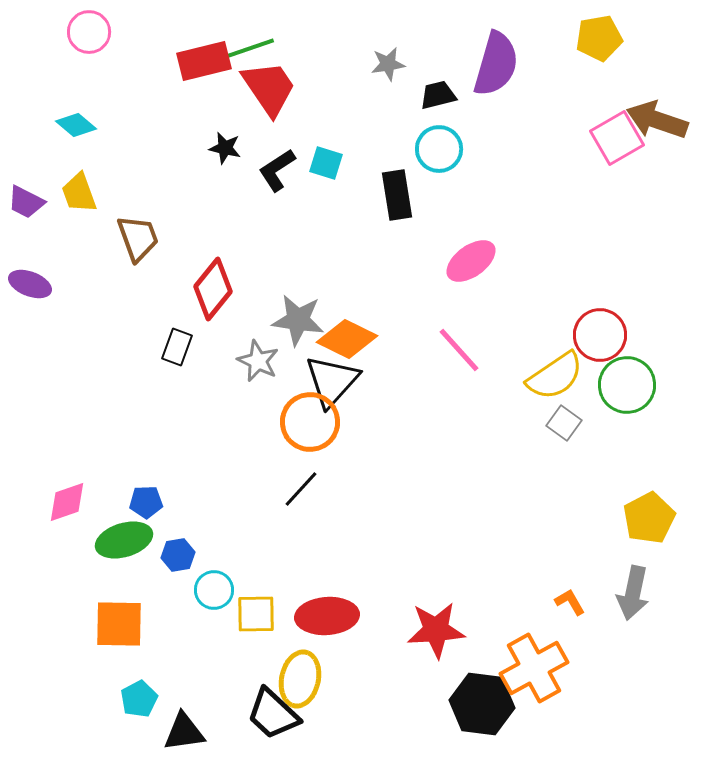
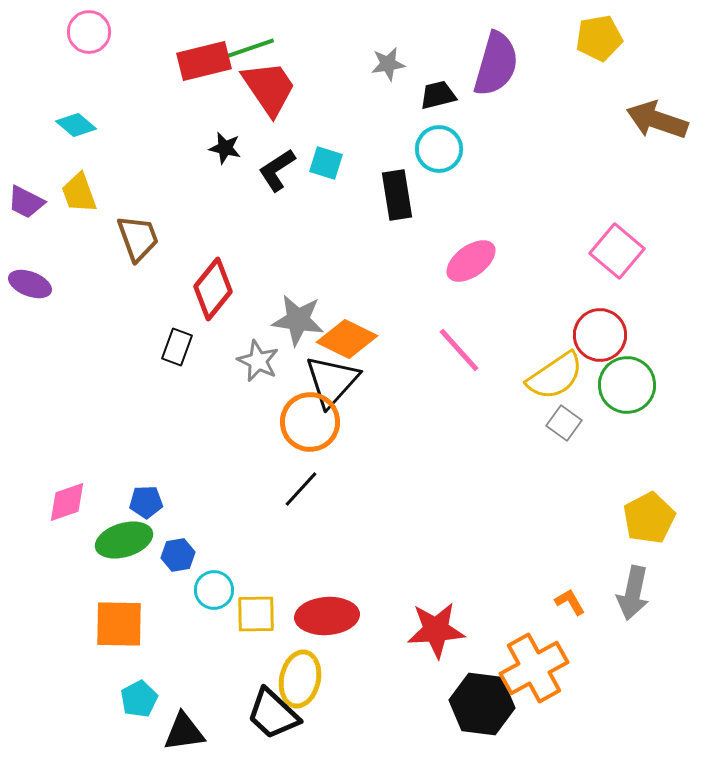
pink square at (617, 138): moved 113 px down; rotated 20 degrees counterclockwise
